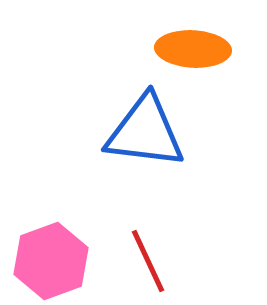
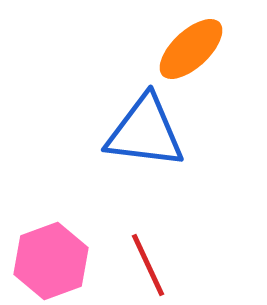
orange ellipse: moved 2 px left; rotated 46 degrees counterclockwise
red line: moved 4 px down
